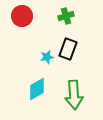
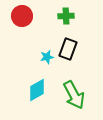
green cross: rotated 14 degrees clockwise
cyan diamond: moved 1 px down
green arrow: rotated 24 degrees counterclockwise
